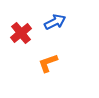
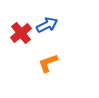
blue arrow: moved 8 px left, 3 px down
